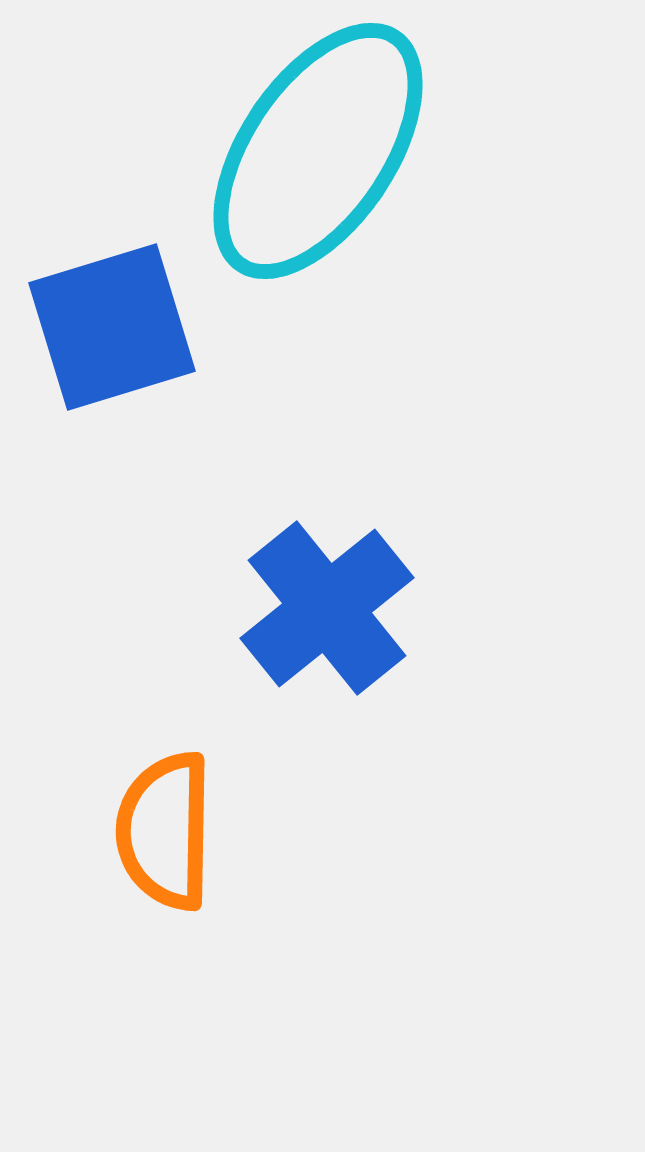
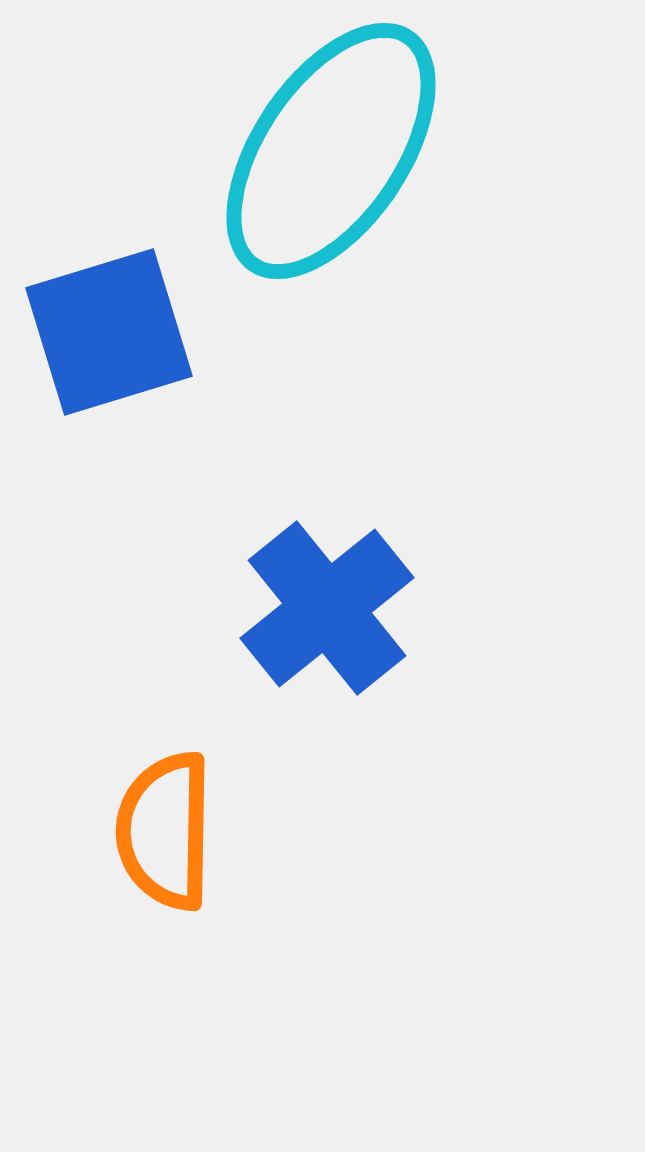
cyan ellipse: moved 13 px right
blue square: moved 3 px left, 5 px down
